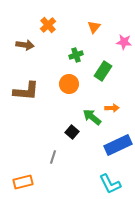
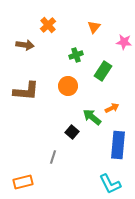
orange circle: moved 1 px left, 2 px down
orange arrow: rotated 24 degrees counterclockwise
blue rectangle: rotated 60 degrees counterclockwise
